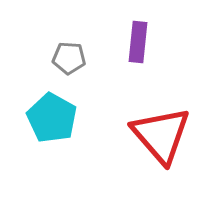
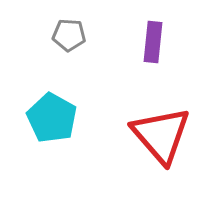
purple rectangle: moved 15 px right
gray pentagon: moved 23 px up
